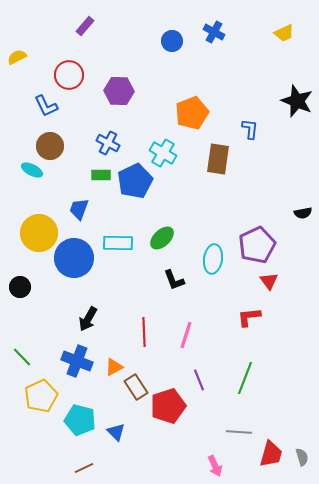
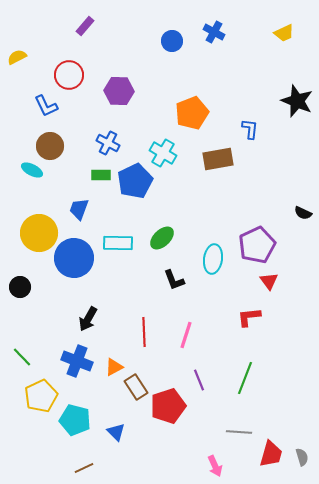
brown rectangle at (218, 159): rotated 72 degrees clockwise
black semicircle at (303, 213): rotated 36 degrees clockwise
cyan pentagon at (80, 420): moved 5 px left
